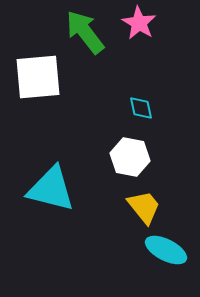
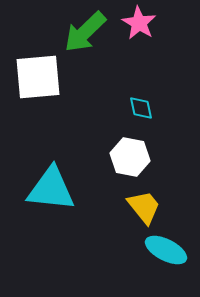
green arrow: rotated 96 degrees counterclockwise
cyan triangle: rotated 8 degrees counterclockwise
